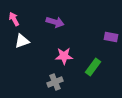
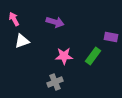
green rectangle: moved 11 px up
